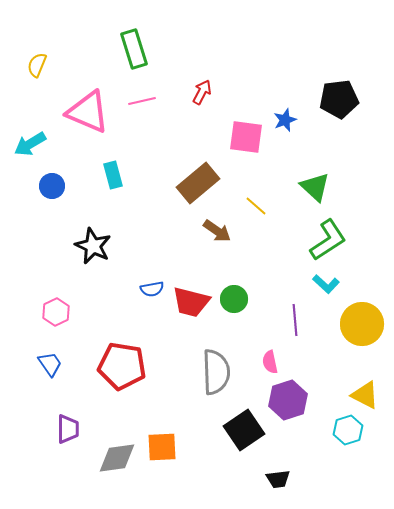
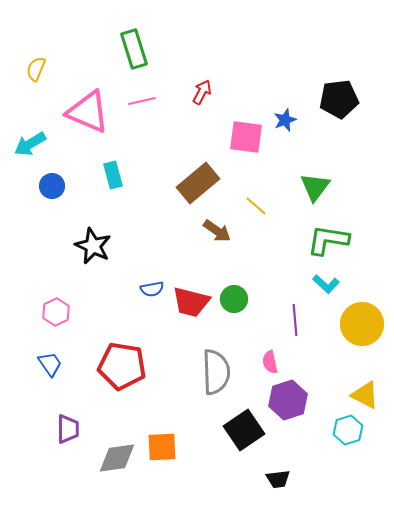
yellow semicircle: moved 1 px left, 4 px down
green triangle: rotated 24 degrees clockwise
green L-shape: rotated 138 degrees counterclockwise
